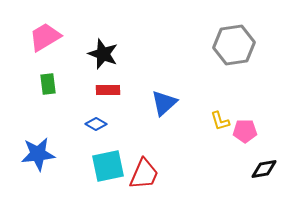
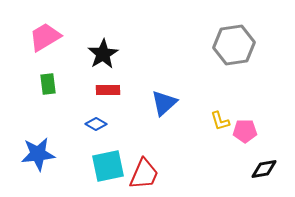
black star: rotated 20 degrees clockwise
